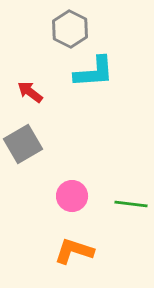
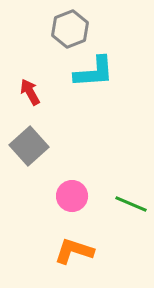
gray hexagon: rotated 12 degrees clockwise
red arrow: rotated 24 degrees clockwise
gray square: moved 6 px right, 2 px down; rotated 12 degrees counterclockwise
green line: rotated 16 degrees clockwise
